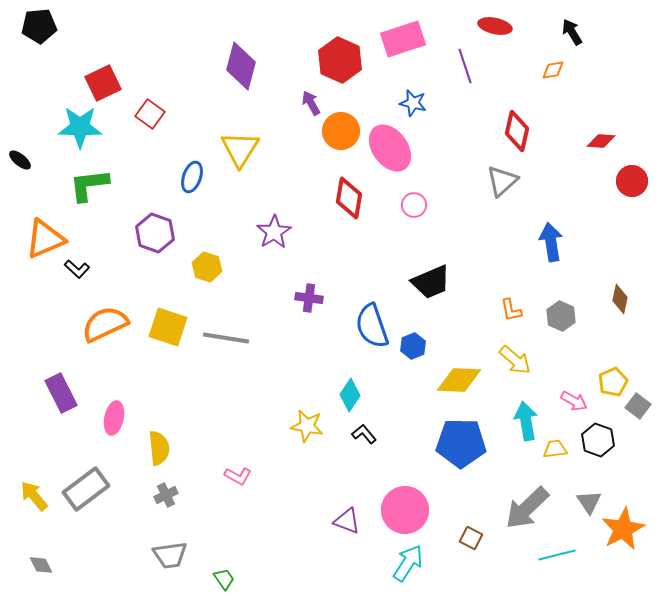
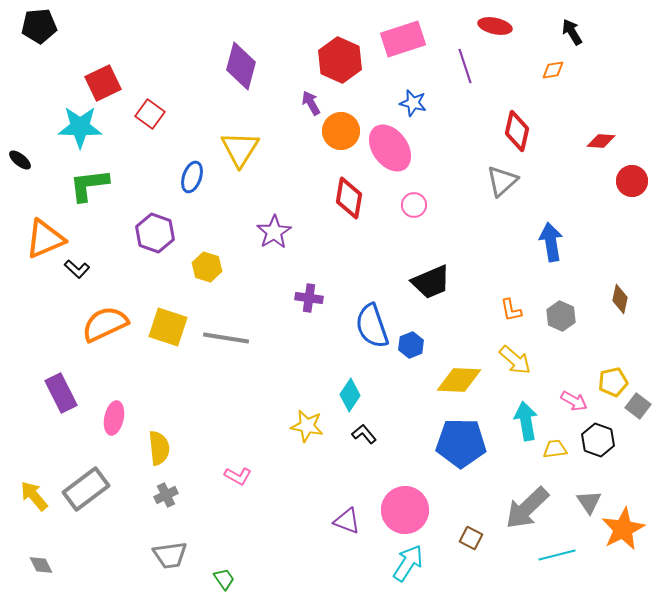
blue hexagon at (413, 346): moved 2 px left, 1 px up
yellow pentagon at (613, 382): rotated 12 degrees clockwise
